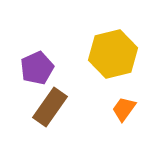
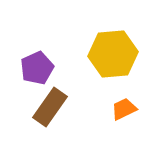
yellow hexagon: rotated 9 degrees clockwise
orange trapezoid: rotated 28 degrees clockwise
